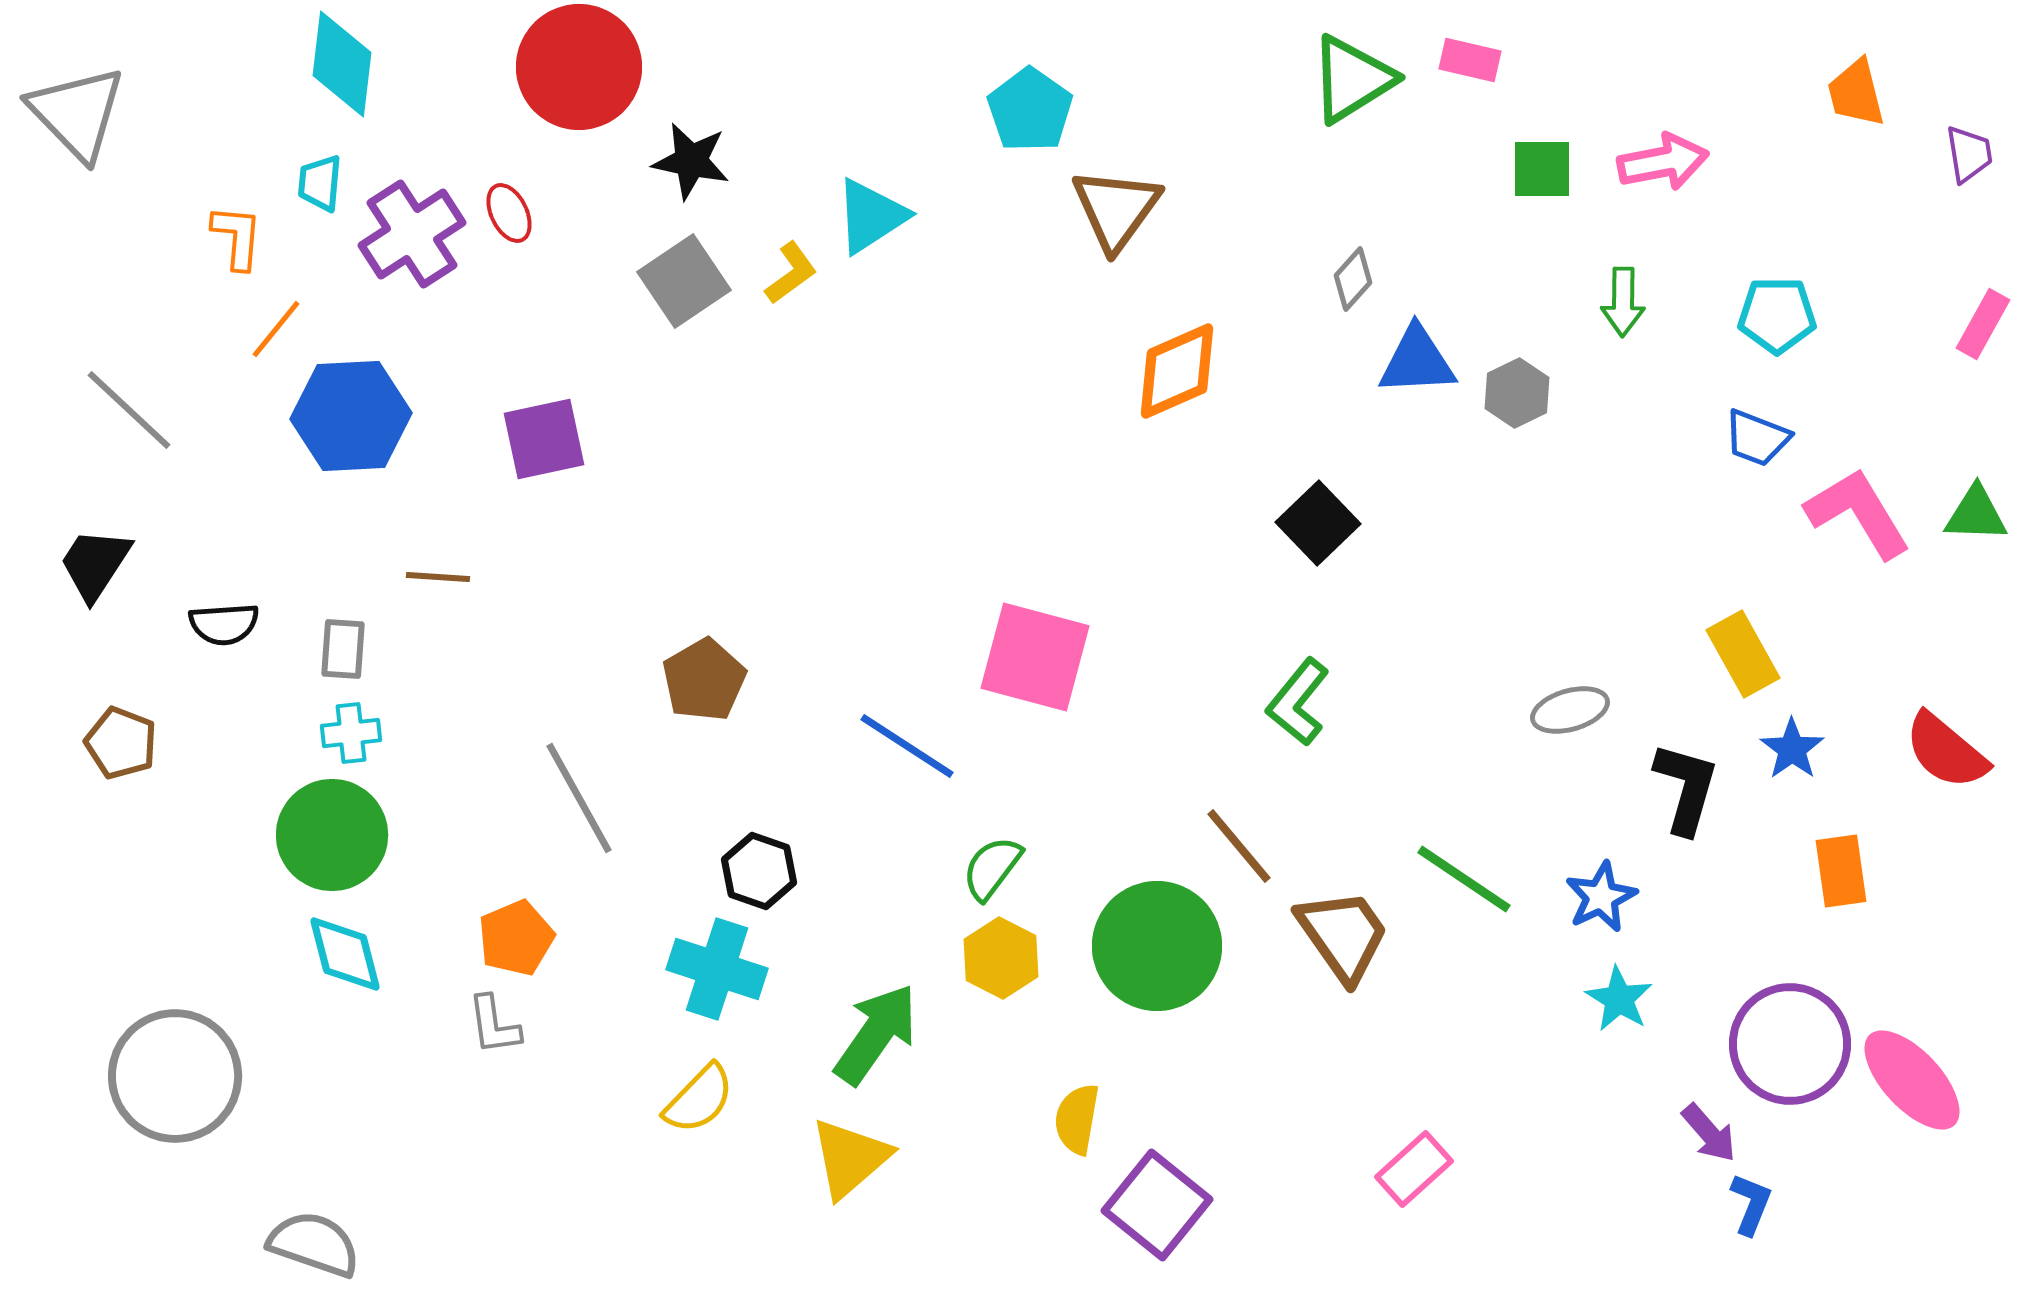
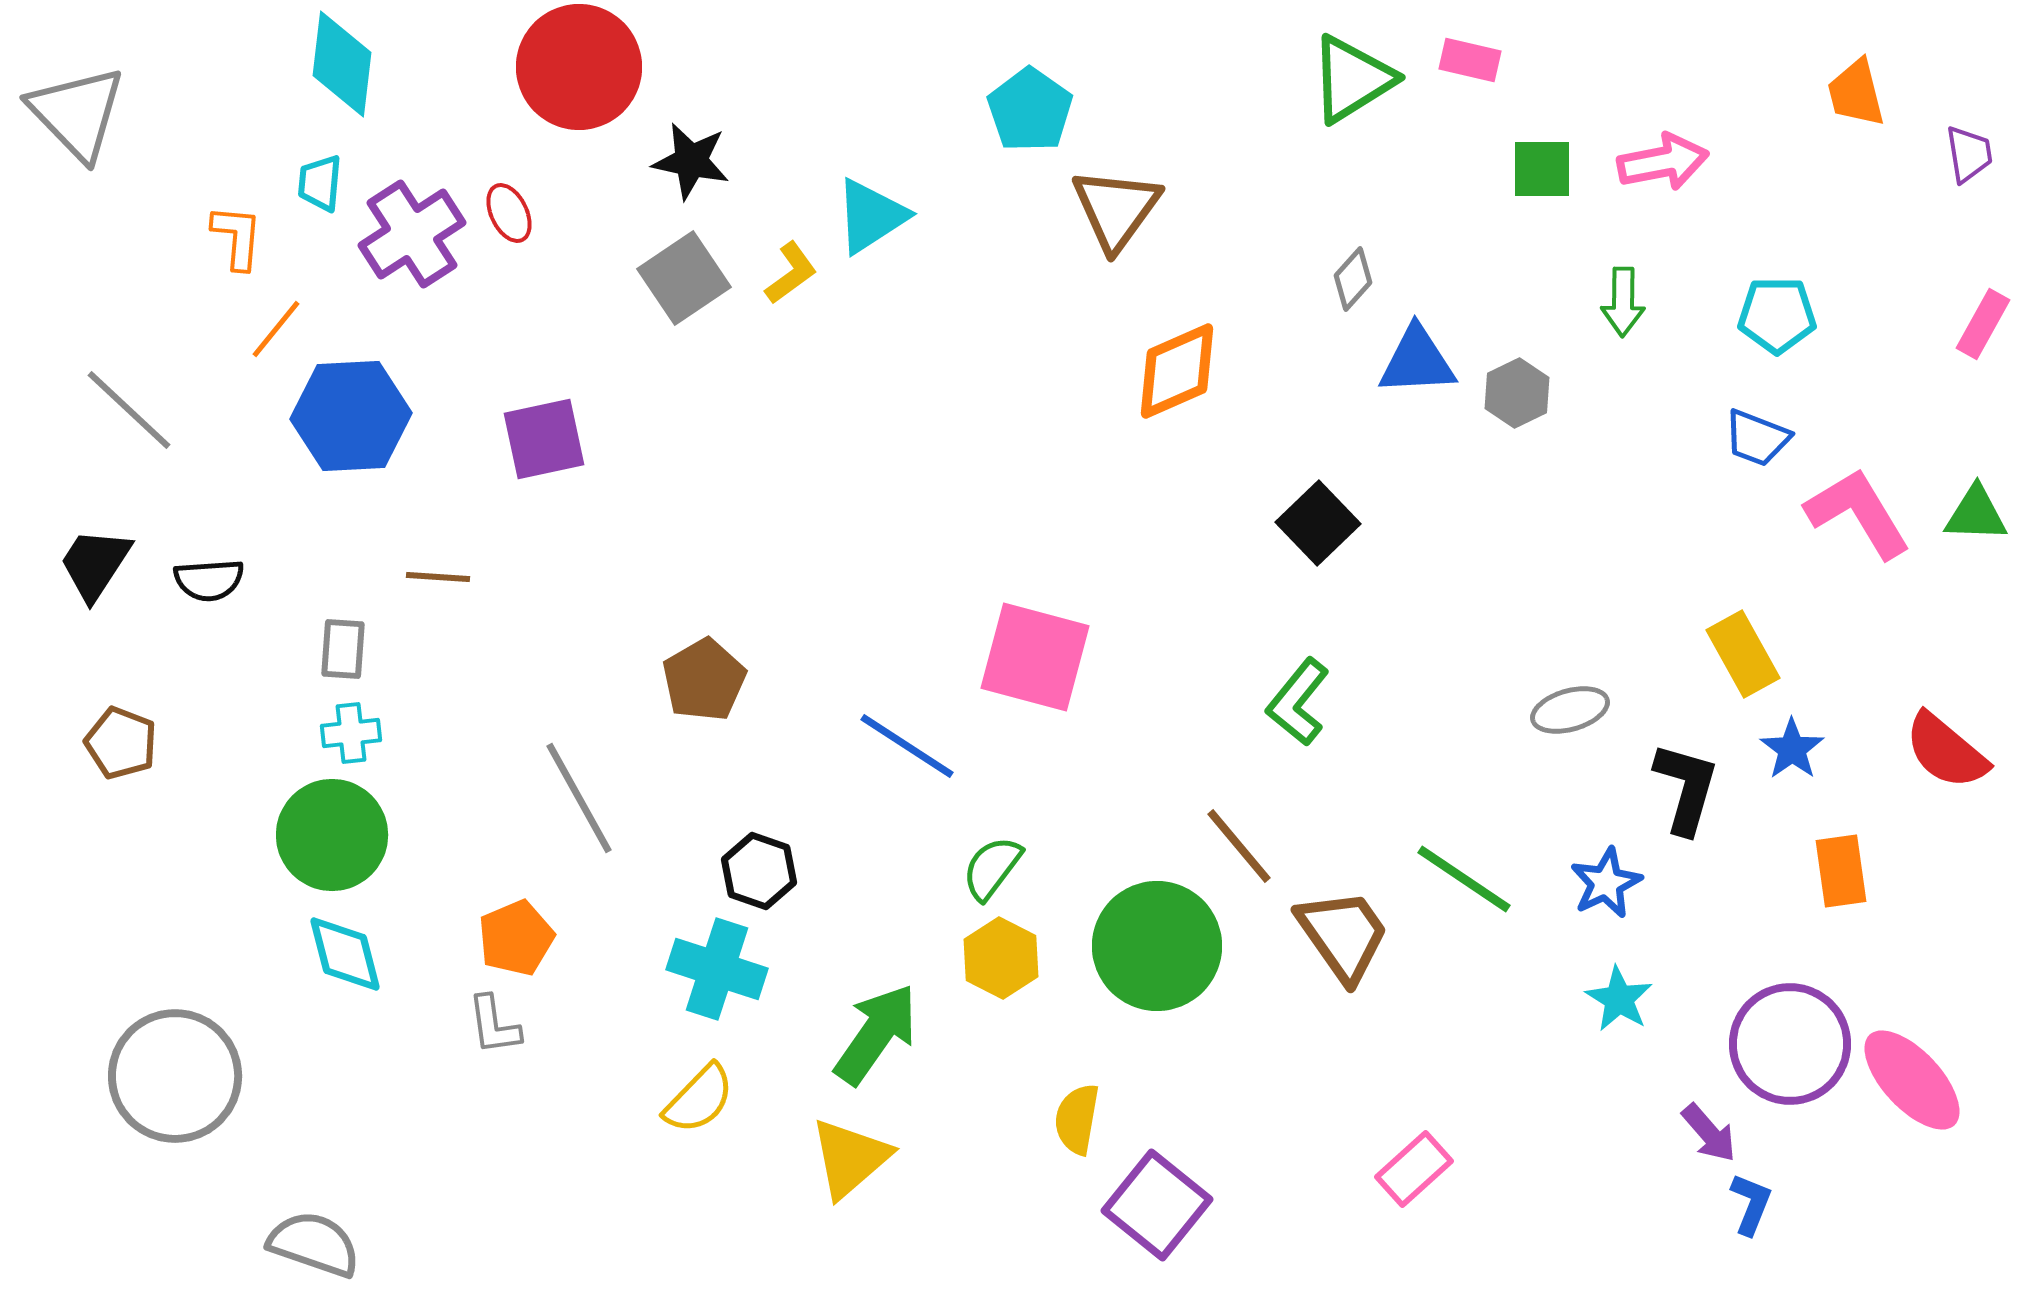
gray square at (684, 281): moved 3 px up
black semicircle at (224, 624): moved 15 px left, 44 px up
blue star at (1601, 897): moved 5 px right, 14 px up
